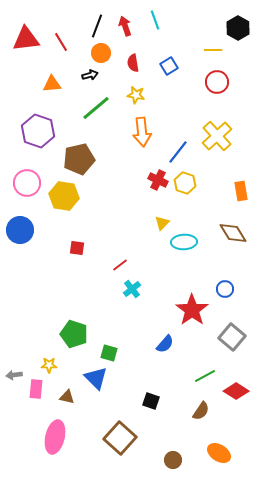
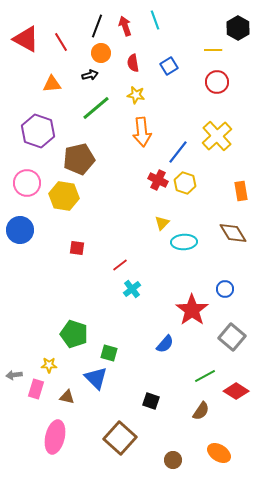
red triangle at (26, 39): rotated 36 degrees clockwise
pink rectangle at (36, 389): rotated 12 degrees clockwise
